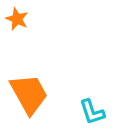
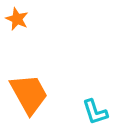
cyan L-shape: moved 3 px right
